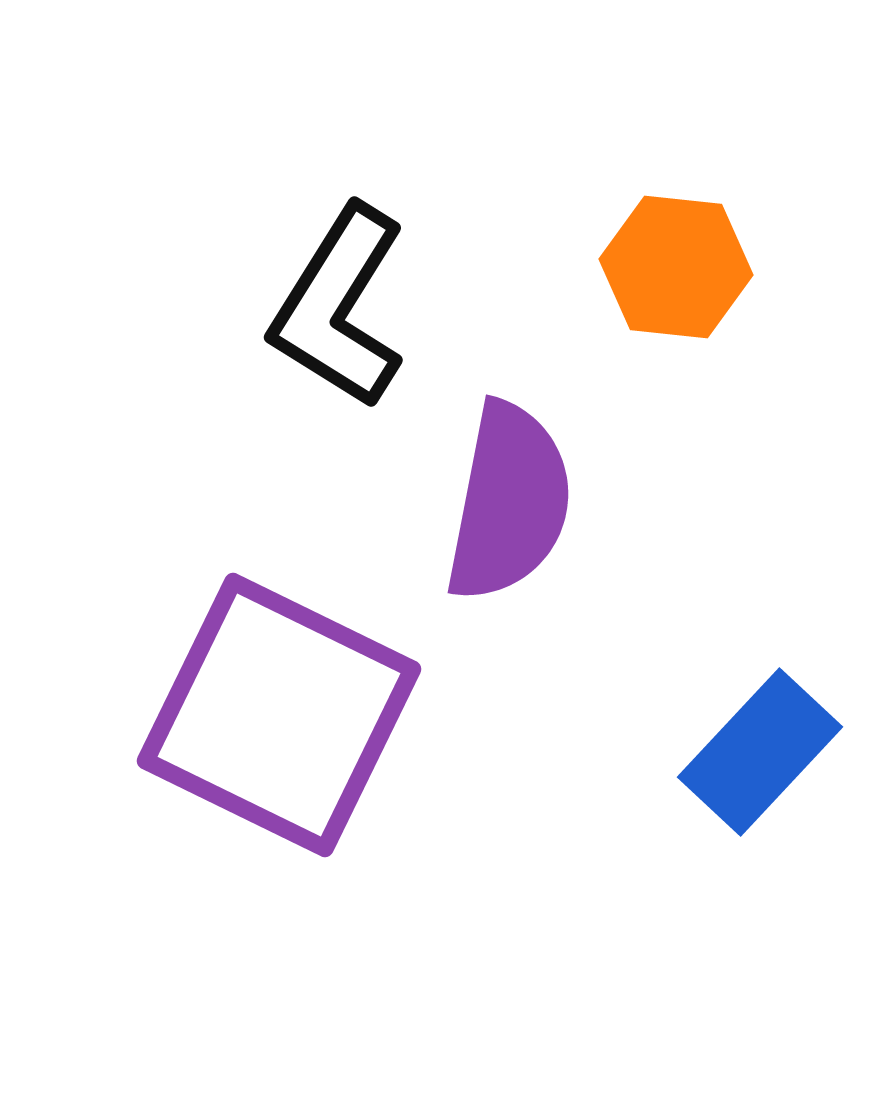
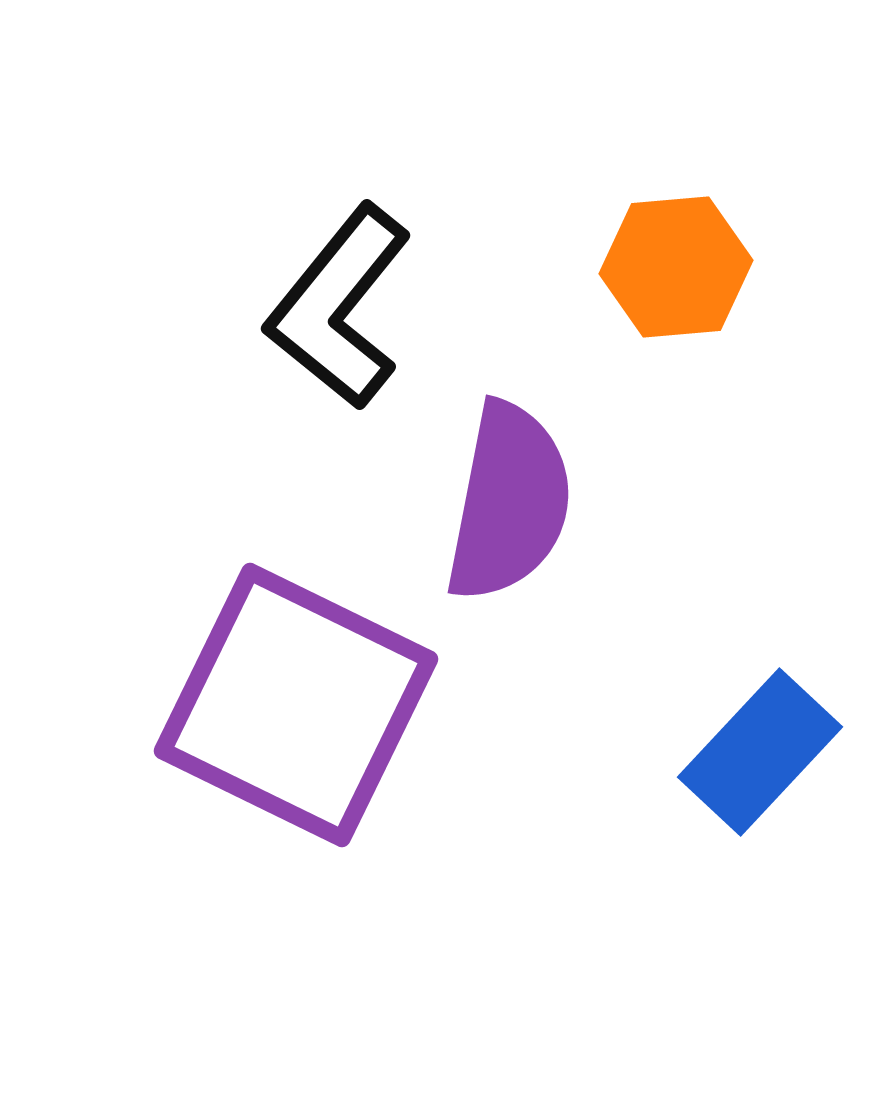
orange hexagon: rotated 11 degrees counterclockwise
black L-shape: rotated 7 degrees clockwise
purple square: moved 17 px right, 10 px up
